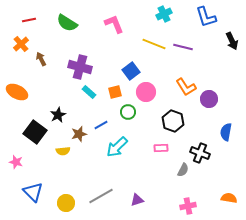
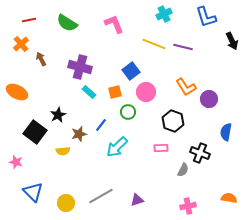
blue line: rotated 24 degrees counterclockwise
